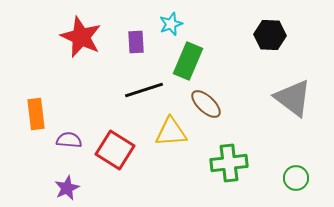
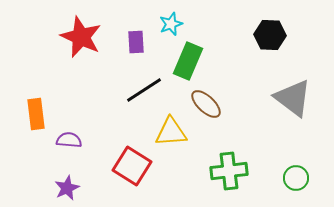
black line: rotated 15 degrees counterclockwise
red square: moved 17 px right, 16 px down
green cross: moved 8 px down
